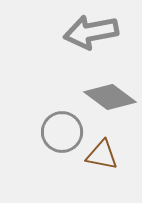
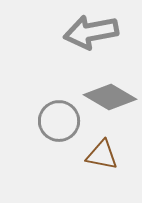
gray diamond: rotated 6 degrees counterclockwise
gray circle: moved 3 px left, 11 px up
